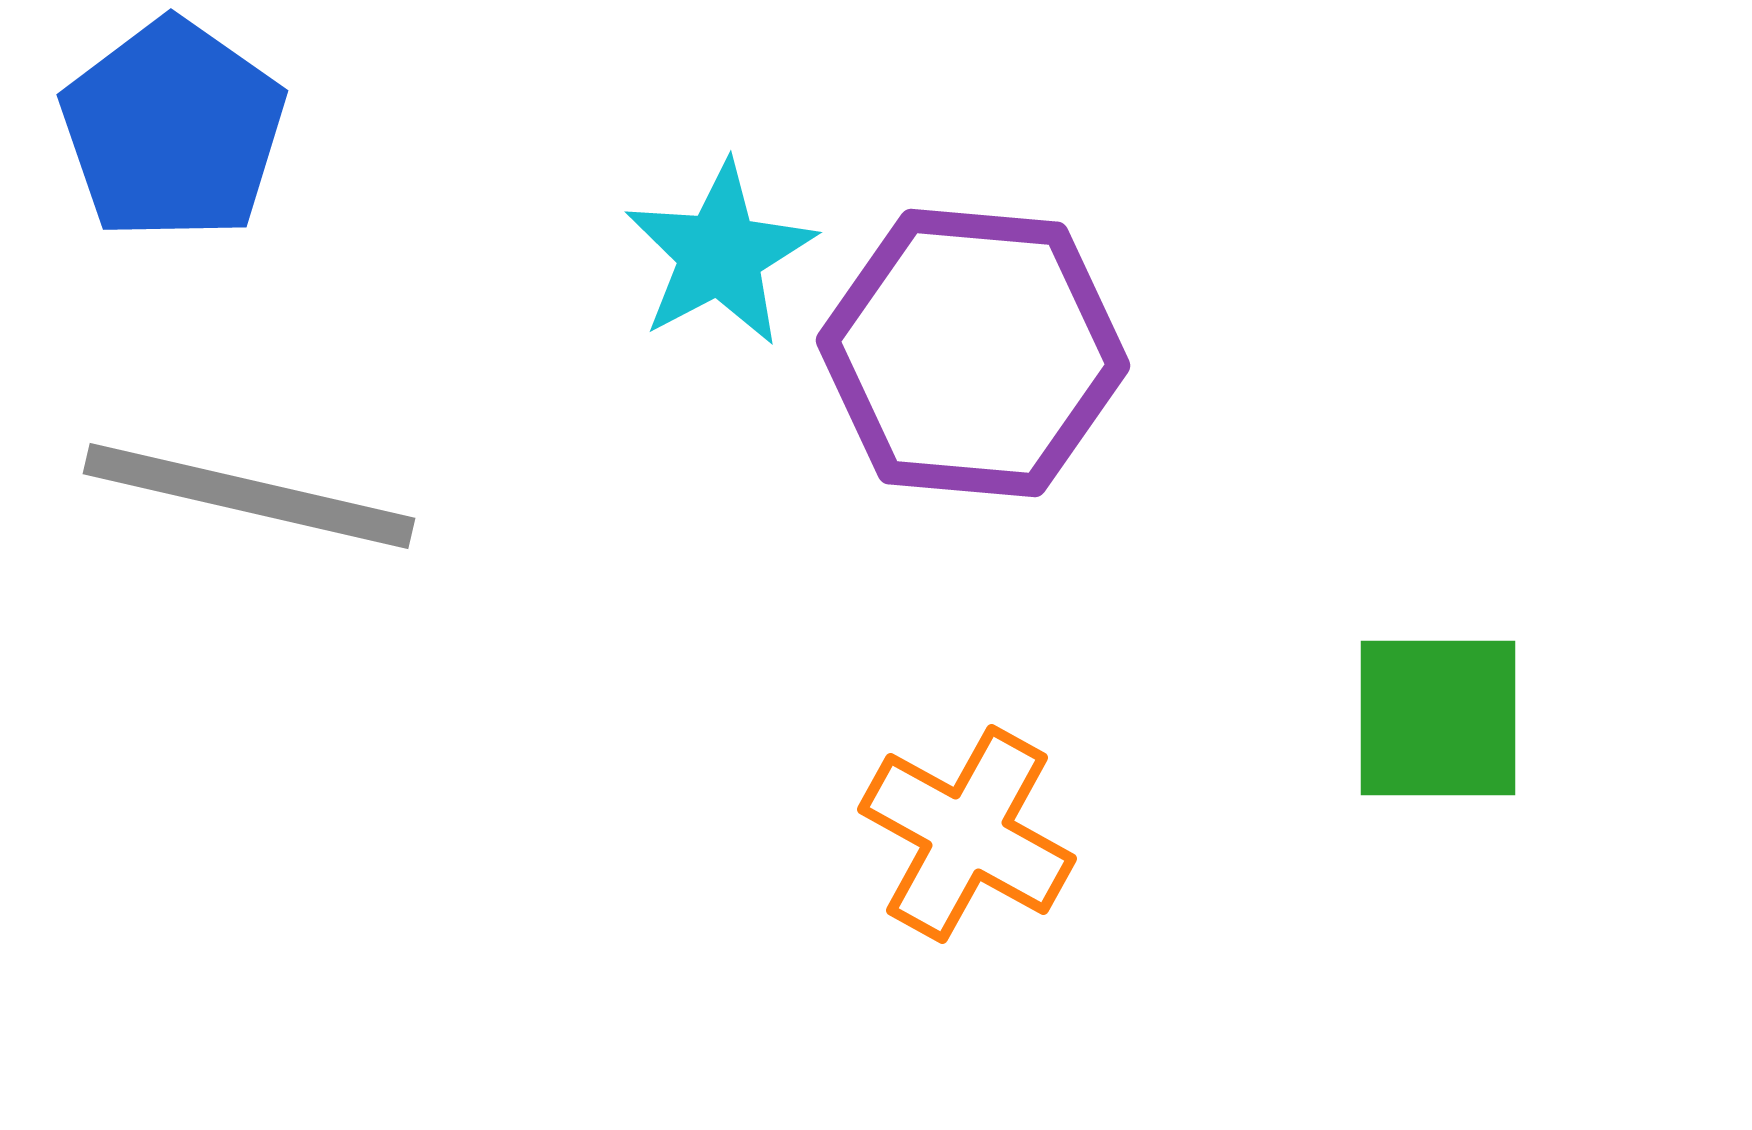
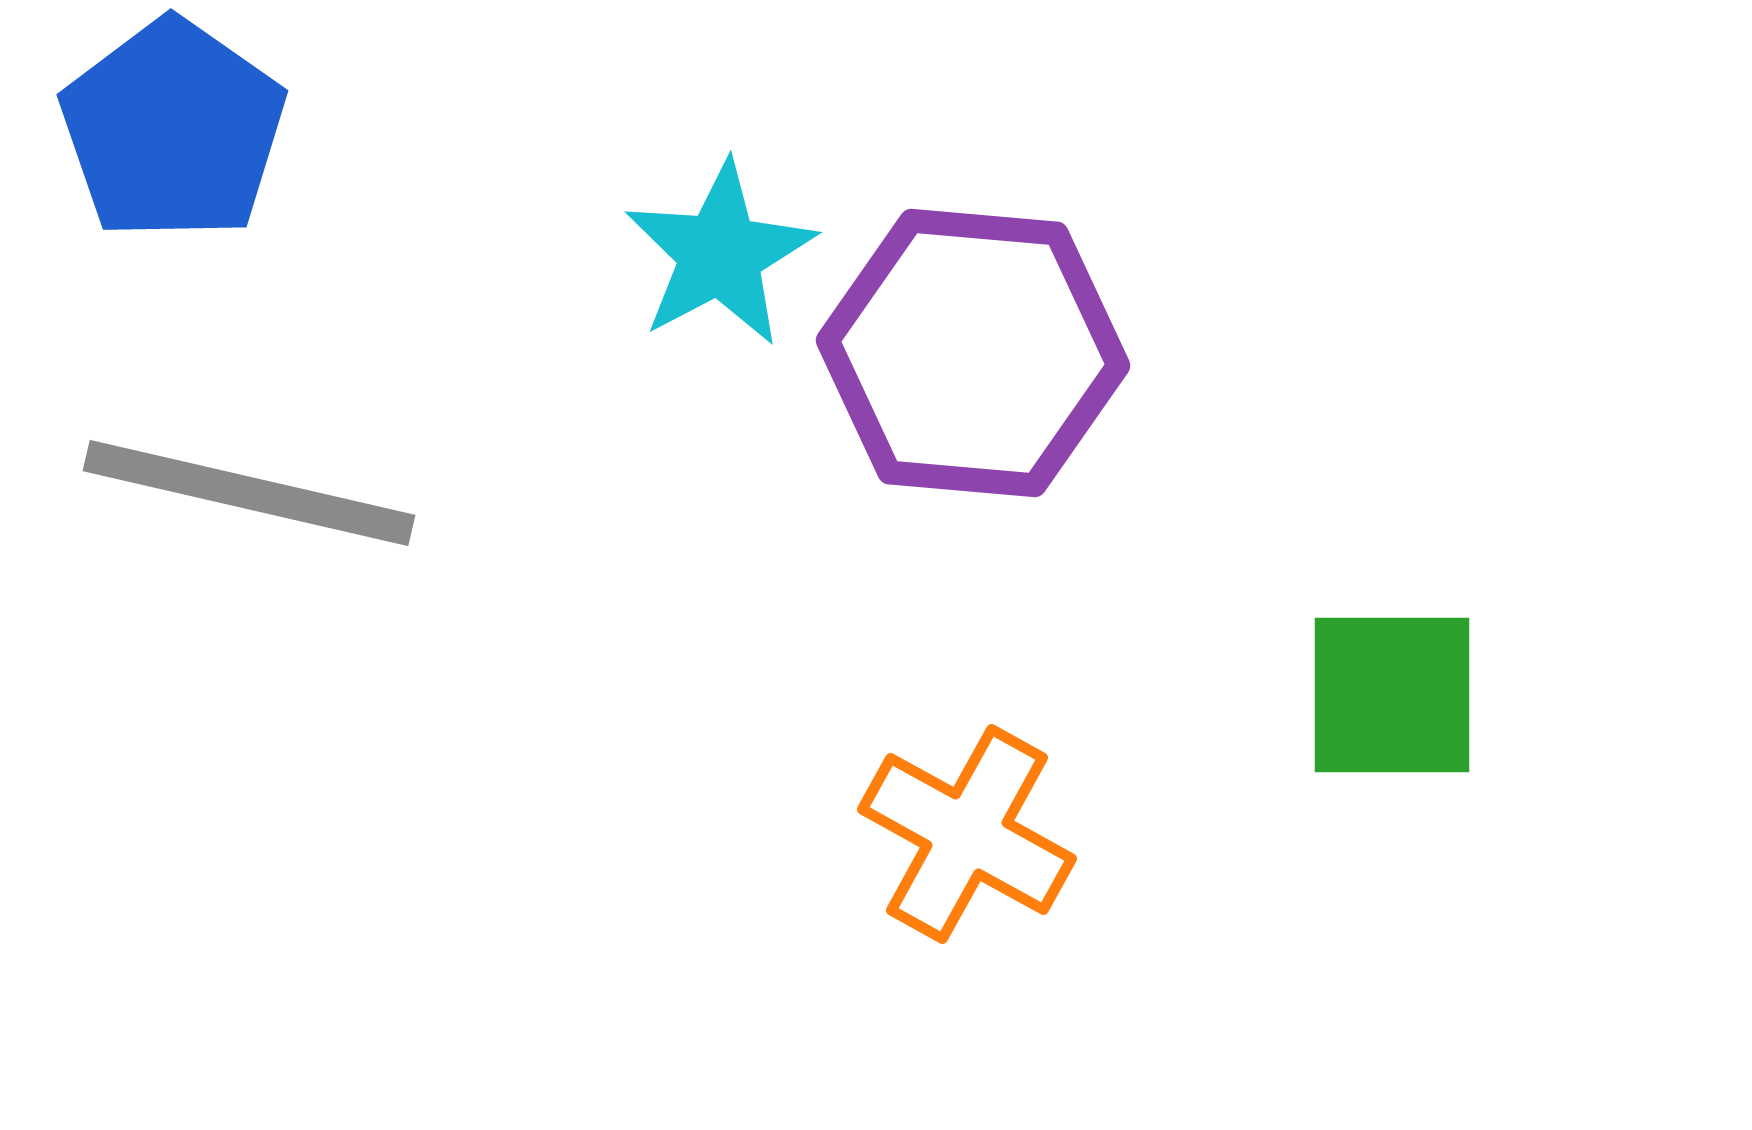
gray line: moved 3 px up
green square: moved 46 px left, 23 px up
